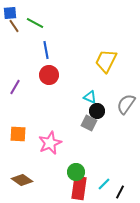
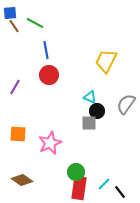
gray square: rotated 28 degrees counterclockwise
black line: rotated 64 degrees counterclockwise
